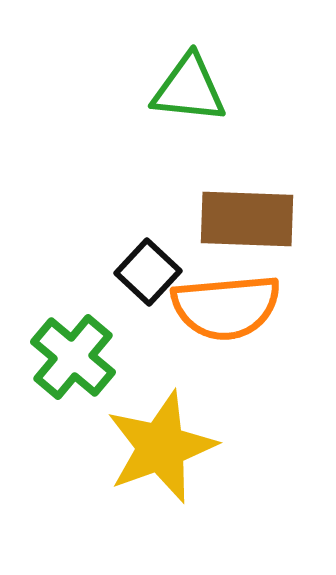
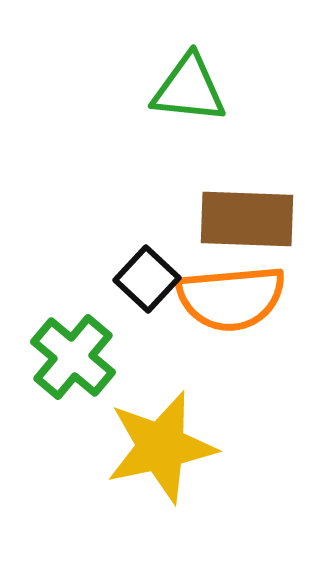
black square: moved 1 px left, 7 px down
orange semicircle: moved 5 px right, 9 px up
yellow star: rotated 8 degrees clockwise
